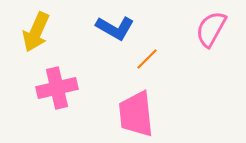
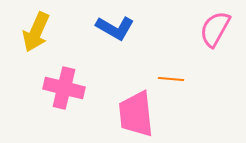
pink semicircle: moved 4 px right
orange line: moved 24 px right, 20 px down; rotated 50 degrees clockwise
pink cross: moved 7 px right; rotated 27 degrees clockwise
